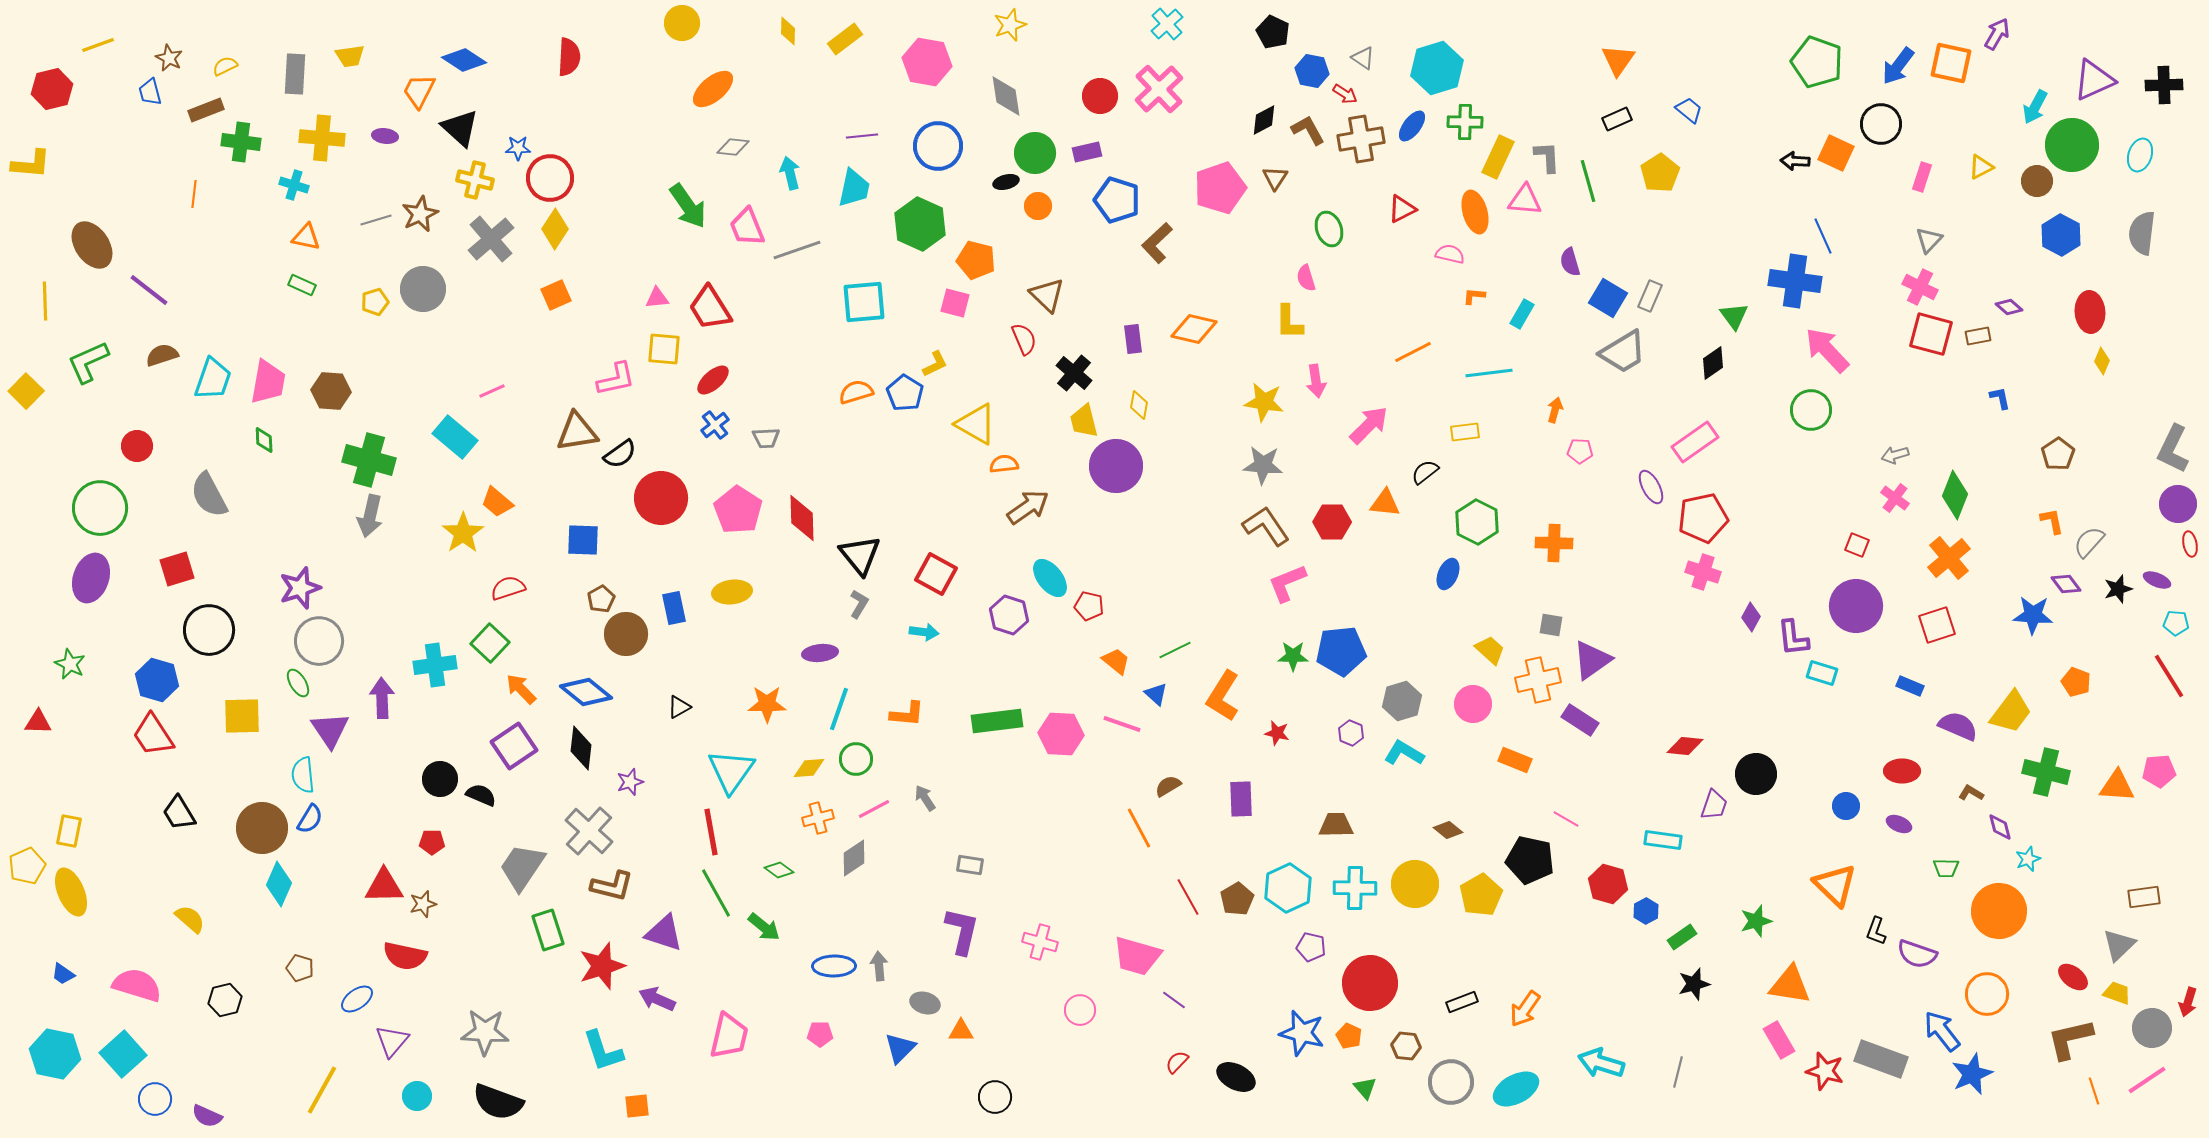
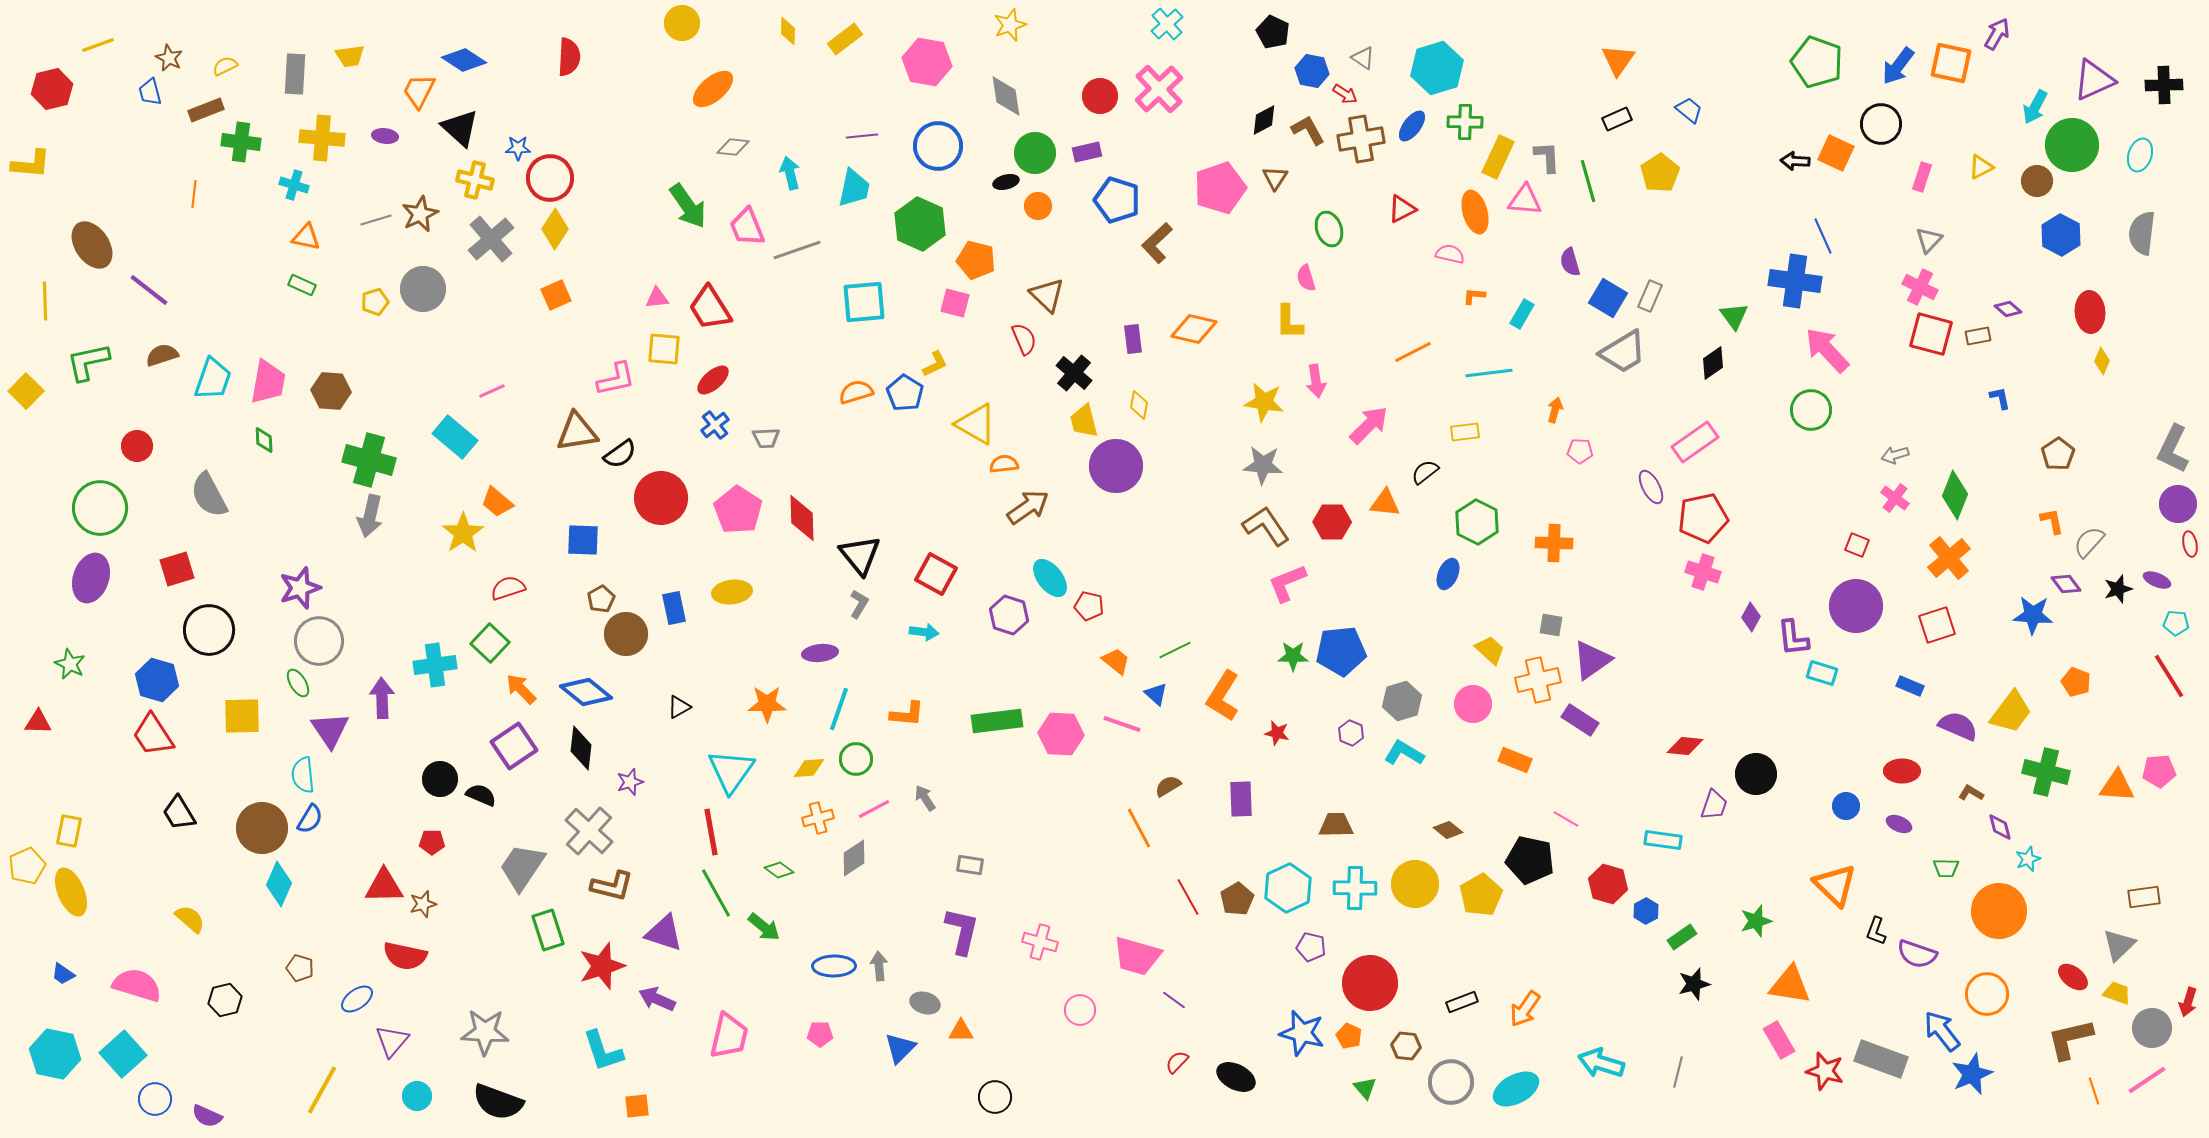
purple diamond at (2009, 307): moved 1 px left, 2 px down
green L-shape at (88, 362): rotated 12 degrees clockwise
